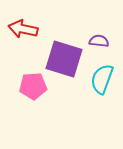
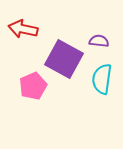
purple square: rotated 12 degrees clockwise
cyan semicircle: rotated 12 degrees counterclockwise
pink pentagon: rotated 20 degrees counterclockwise
